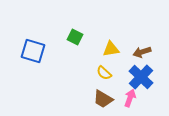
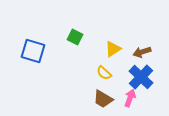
yellow triangle: moved 2 px right; rotated 24 degrees counterclockwise
